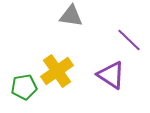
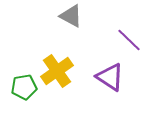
gray triangle: rotated 20 degrees clockwise
purple triangle: moved 1 px left, 2 px down
